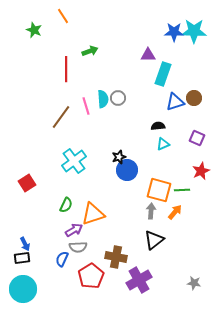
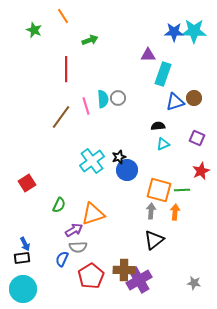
green arrow: moved 11 px up
cyan cross: moved 18 px right
green semicircle: moved 7 px left
orange arrow: rotated 35 degrees counterclockwise
brown cross: moved 8 px right, 13 px down; rotated 10 degrees counterclockwise
